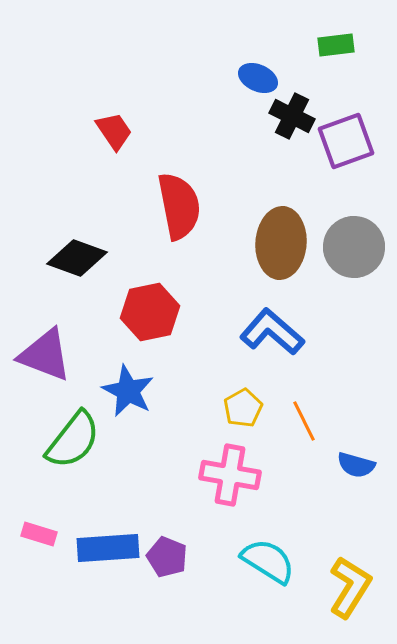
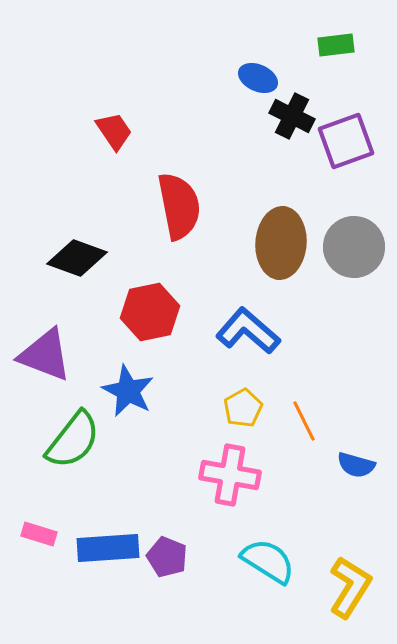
blue L-shape: moved 24 px left, 1 px up
